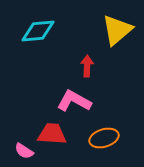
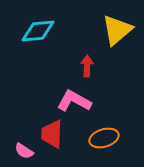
red trapezoid: rotated 92 degrees counterclockwise
